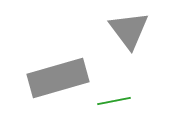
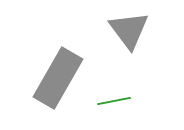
gray rectangle: rotated 44 degrees counterclockwise
